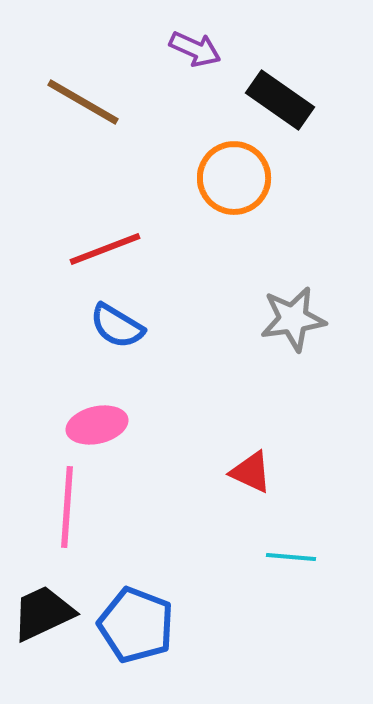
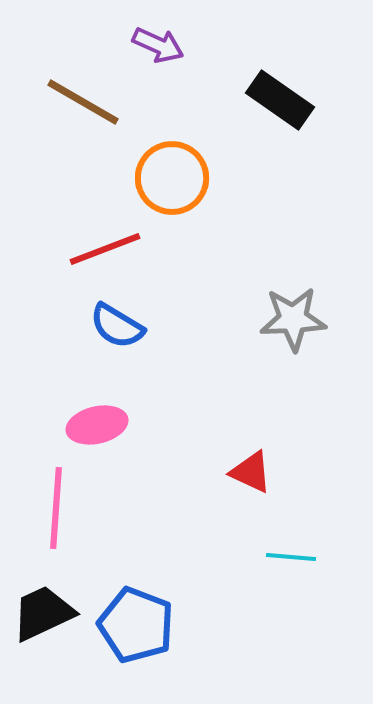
purple arrow: moved 37 px left, 4 px up
orange circle: moved 62 px left
gray star: rotated 6 degrees clockwise
pink line: moved 11 px left, 1 px down
